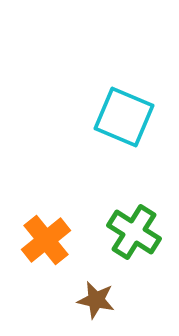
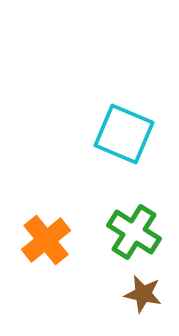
cyan square: moved 17 px down
brown star: moved 47 px right, 6 px up
